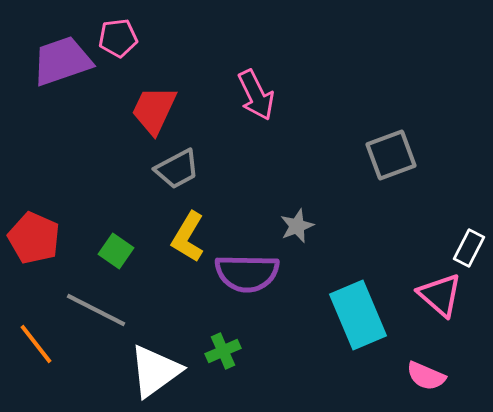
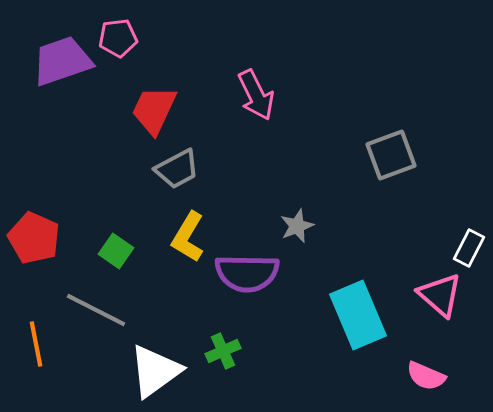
orange line: rotated 27 degrees clockwise
